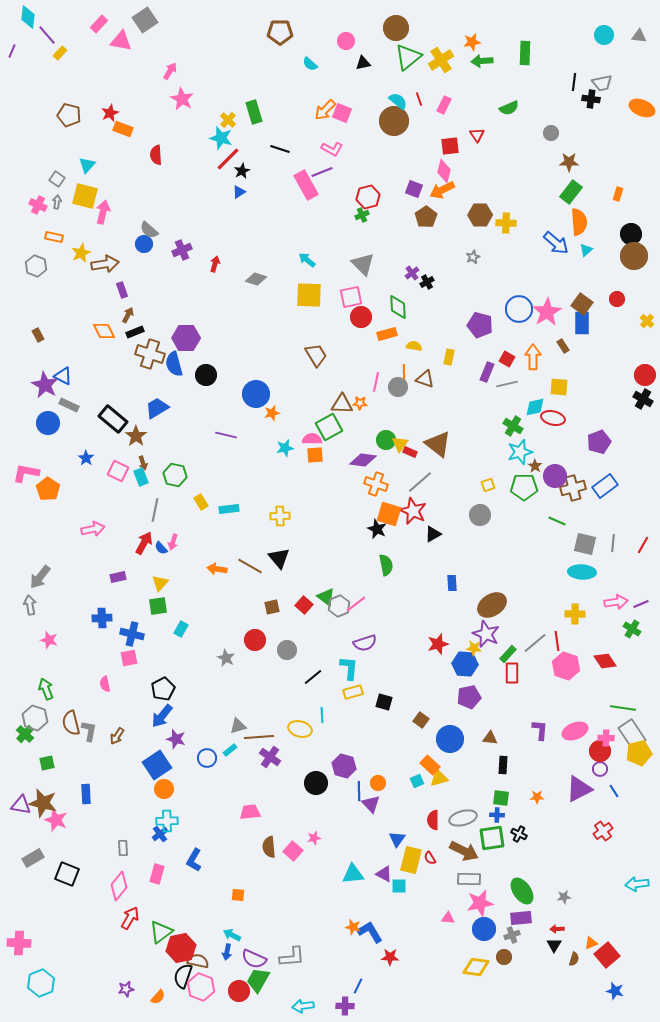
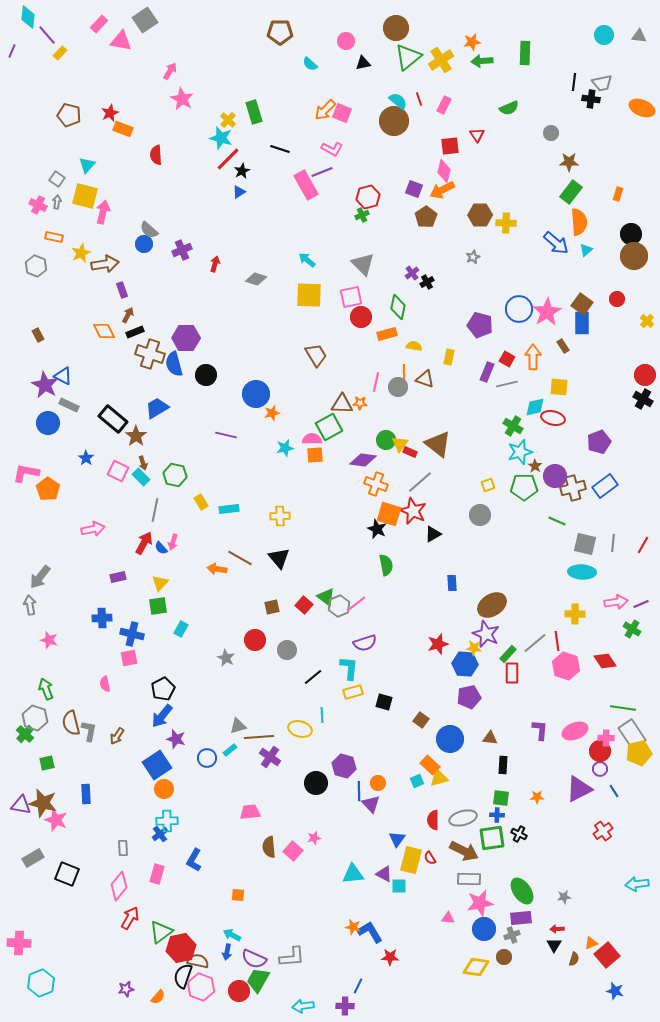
green diamond at (398, 307): rotated 15 degrees clockwise
cyan rectangle at (141, 477): rotated 24 degrees counterclockwise
brown line at (250, 566): moved 10 px left, 8 px up
